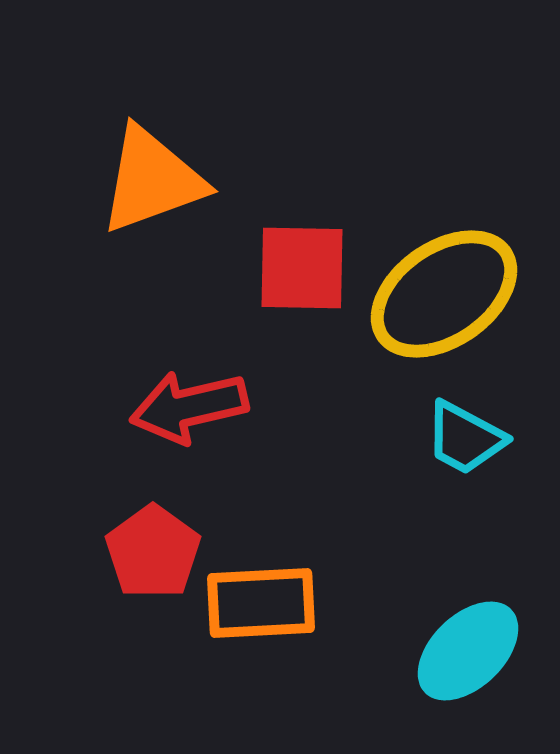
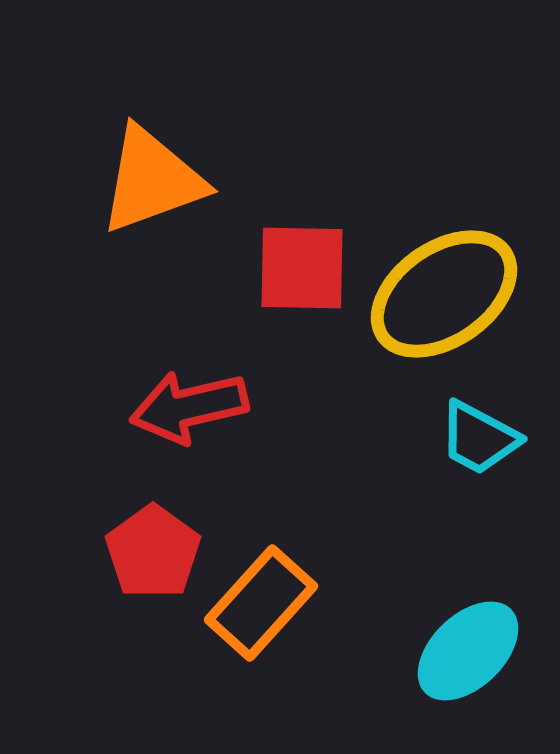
cyan trapezoid: moved 14 px right
orange rectangle: rotated 45 degrees counterclockwise
